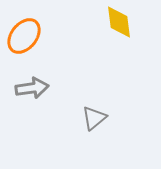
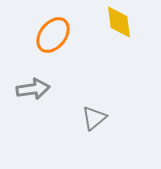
orange ellipse: moved 29 px right, 1 px up
gray arrow: moved 1 px right, 1 px down
